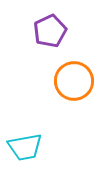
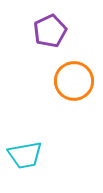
cyan trapezoid: moved 8 px down
